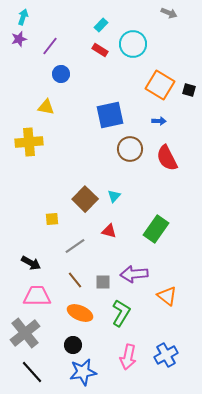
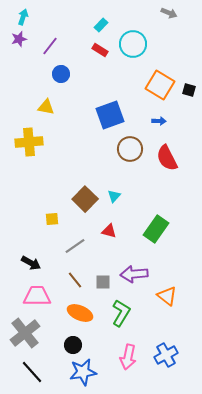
blue square: rotated 8 degrees counterclockwise
